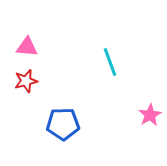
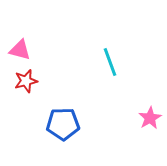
pink triangle: moved 7 px left, 3 px down; rotated 10 degrees clockwise
pink star: moved 3 px down
